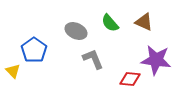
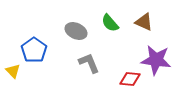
gray L-shape: moved 4 px left, 4 px down
